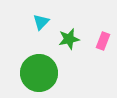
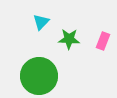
green star: rotated 15 degrees clockwise
green circle: moved 3 px down
